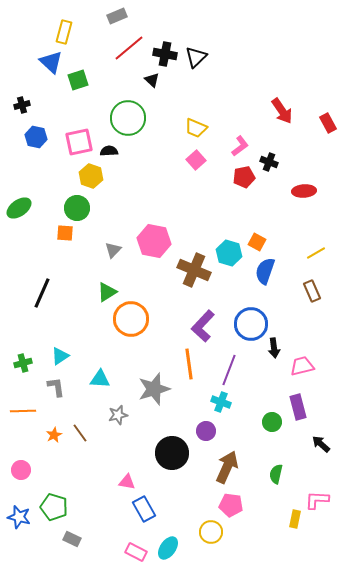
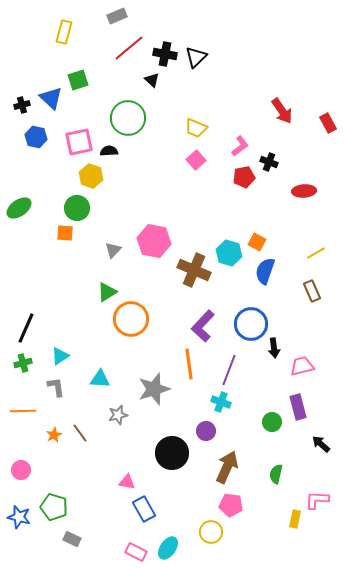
blue triangle at (51, 62): moved 36 px down
black line at (42, 293): moved 16 px left, 35 px down
